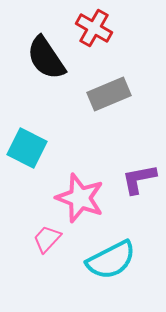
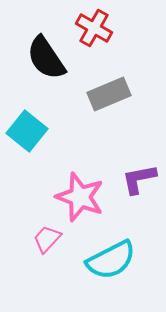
cyan square: moved 17 px up; rotated 12 degrees clockwise
pink star: moved 1 px up
